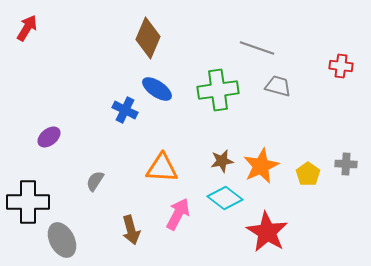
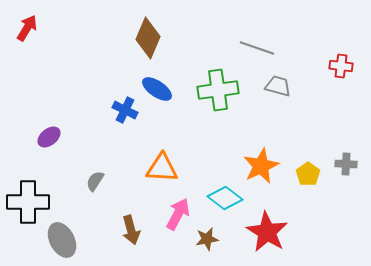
brown star: moved 15 px left, 78 px down
